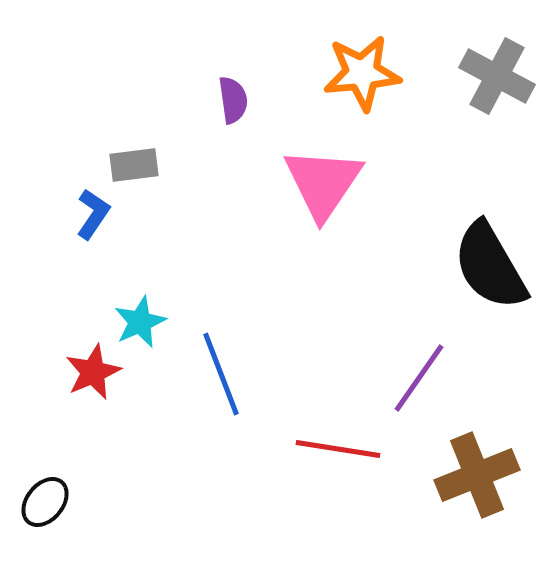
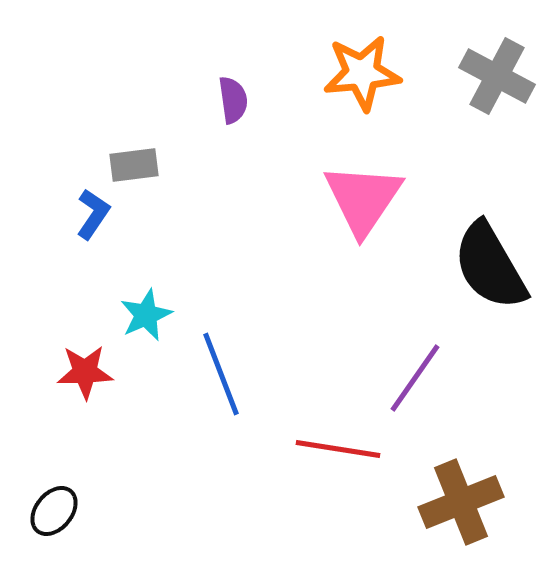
pink triangle: moved 40 px right, 16 px down
cyan star: moved 6 px right, 7 px up
red star: moved 8 px left; rotated 22 degrees clockwise
purple line: moved 4 px left
brown cross: moved 16 px left, 27 px down
black ellipse: moved 9 px right, 9 px down
